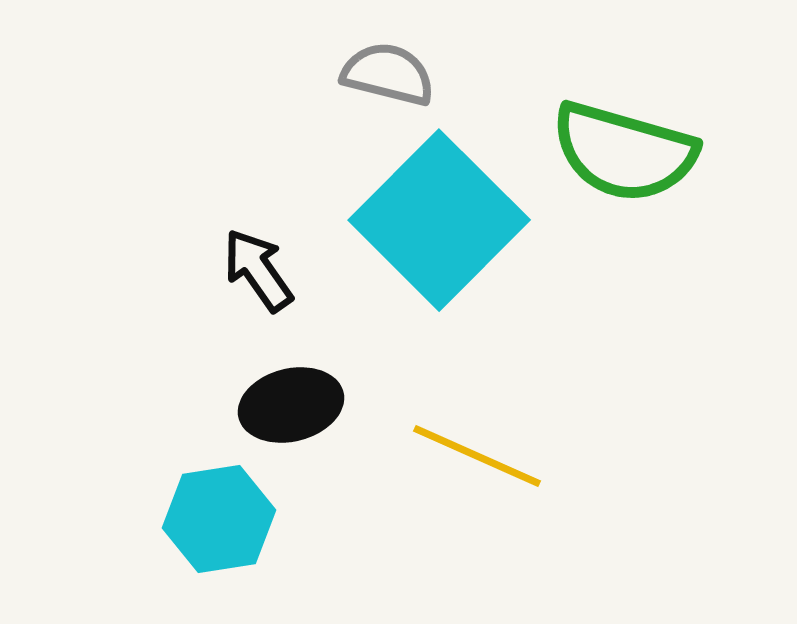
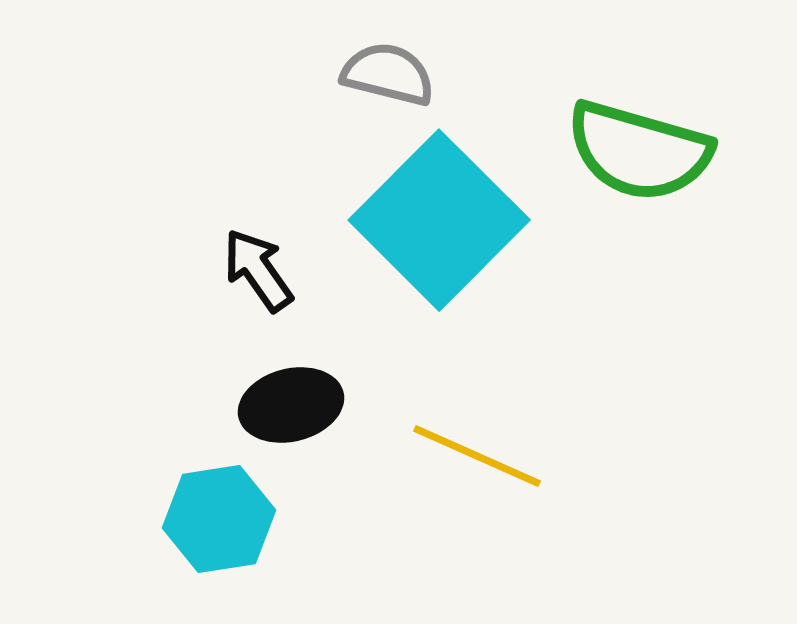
green semicircle: moved 15 px right, 1 px up
